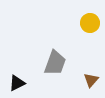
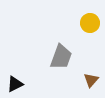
gray trapezoid: moved 6 px right, 6 px up
black triangle: moved 2 px left, 1 px down
